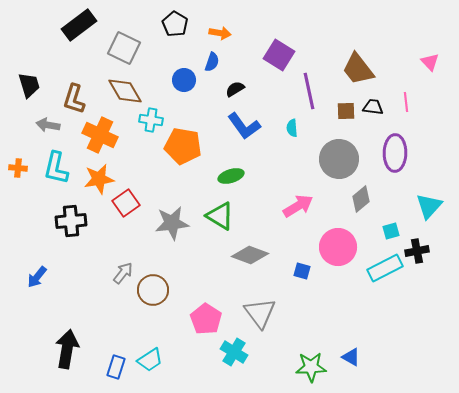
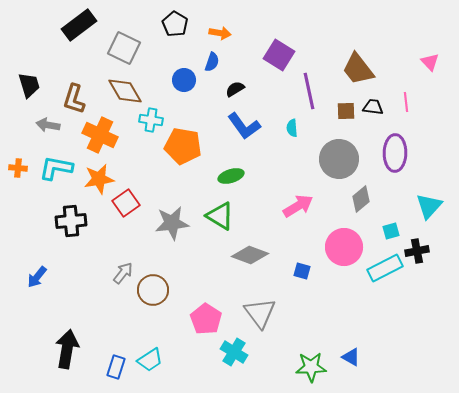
cyan L-shape at (56, 168): rotated 88 degrees clockwise
pink circle at (338, 247): moved 6 px right
